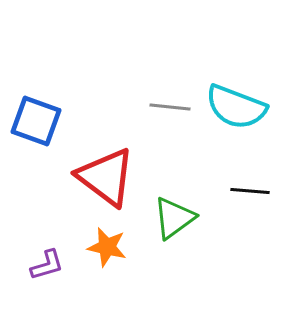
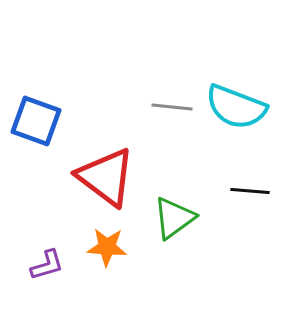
gray line: moved 2 px right
orange star: rotated 9 degrees counterclockwise
